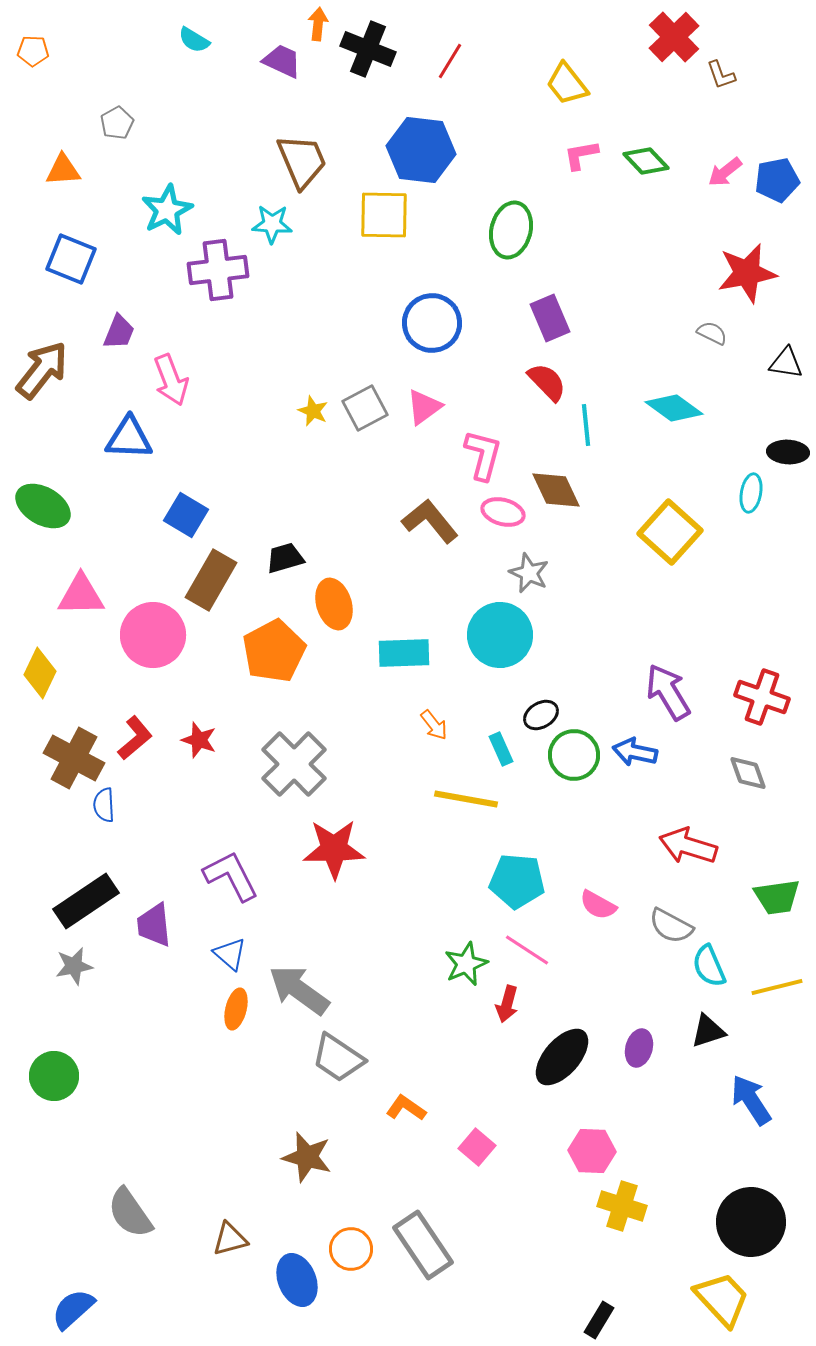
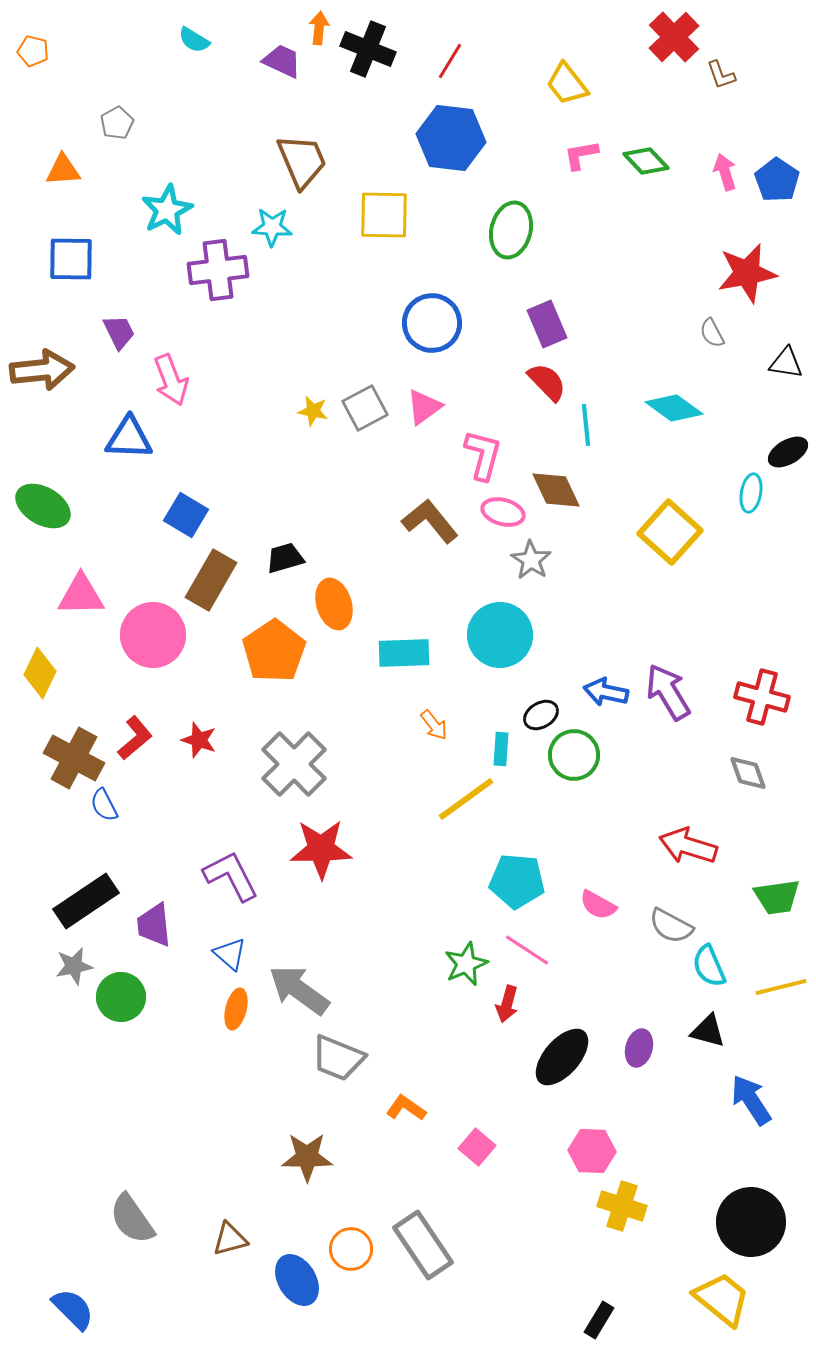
orange arrow at (318, 24): moved 1 px right, 4 px down
orange pentagon at (33, 51): rotated 12 degrees clockwise
blue hexagon at (421, 150): moved 30 px right, 12 px up
pink arrow at (725, 172): rotated 111 degrees clockwise
blue pentagon at (777, 180): rotated 27 degrees counterclockwise
cyan star at (272, 224): moved 3 px down
blue square at (71, 259): rotated 21 degrees counterclockwise
purple rectangle at (550, 318): moved 3 px left, 6 px down
purple trapezoid at (119, 332): rotated 48 degrees counterclockwise
gray semicircle at (712, 333): rotated 144 degrees counterclockwise
brown arrow at (42, 370): rotated 46 degrees clockwise
yellow star at (313, 411): rotated 12 degrees counterclockwise
black ellipse at (788, 452): rotated 33 degrees counterclockwise
gray star at (529, 573): moved 2 px right, 13 px up; rotated 9 degrees clockwise
orange pentagon at (274, 651): rotated 6 degrees counterclockwise
red cross at (762, 697): rotated 4 degrees counterclockwise
cyan rectangle at (501, 749): rotated 28 degrees clockwise
blue arrow at (635, 752): moved 29 px left, 60 px up
yellow line at (466, 799): rotated 46 degrees counterclockwise
blue semicircle at (104, 805): rotated 24 degrees counterclockwise
red star at (334, 849): moved 13 px left
yellow line at (777, 987): moved 4 px right
black triangle at (708, 1031): rotated 33 degrees clockwise
gray trapezoid at (338, 1058): rotated 12 degrees counterclockwise
green circle at (54, 1076): moved 67 px right, 79 px up
brown star at (307, 1157): rotated 15 degrees counterclockwise
gray semicircle at (130, 1213): moved 2 px right, 6 px down
blue ellipse at (297, 1280): rotated 9 degrees counterclockwise
yellow trapezoid at (722, 1299): rotated 8 degrees counterclockwise
blue semicircle at (73, 1309): rotated 87 degrees clockwise
